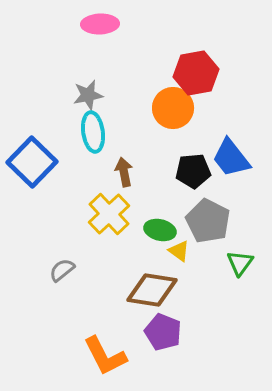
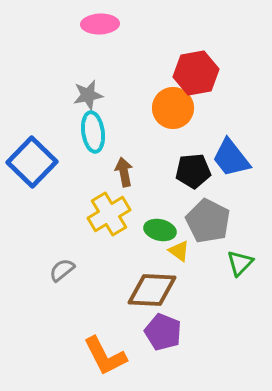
yellow cross: rotated 12 degrees clockwise
green triangle: rotated 8 degrees clockwise
brown diamond: rotated 6 degrees counterclockwise
